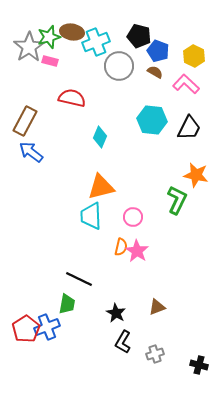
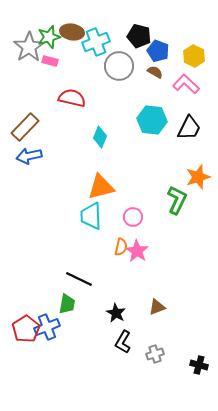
brown rectangle: moved 6 px down; rotated 16 degrees clockwise
blue arrow: moved 2 px left, 4 px down; rotated 50 degrees counterclockwise
orange star: moved 2 px right, 2 px down; rotated 30 degrees counterclockwise
